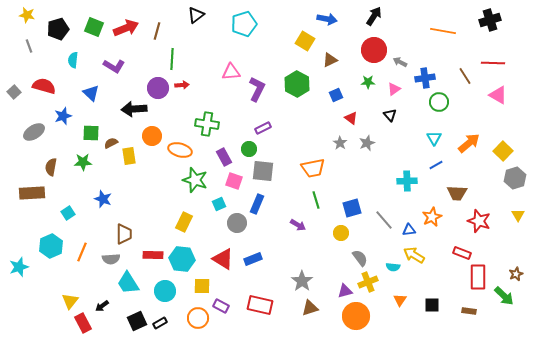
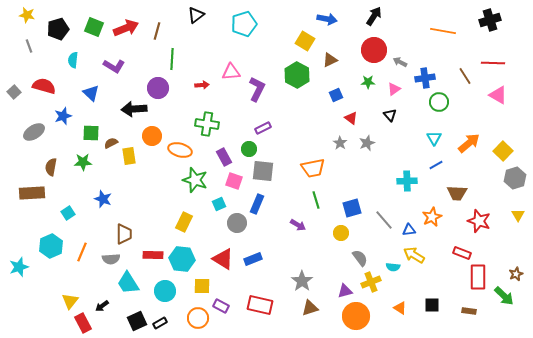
green hexagon at (297, 84): moved 9 px up
red arrow at (182, 85): moved 20 px right
yellow cross at (368, 282): moved 3 px right
orange triangle at (400, 300): moved 8 px down; rotated 32 degrees counterclockwise
